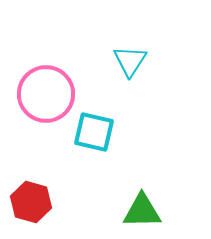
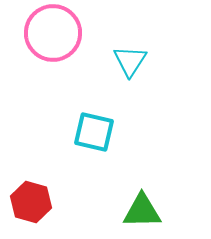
pink circle: moved 7 px right, 61 px up
